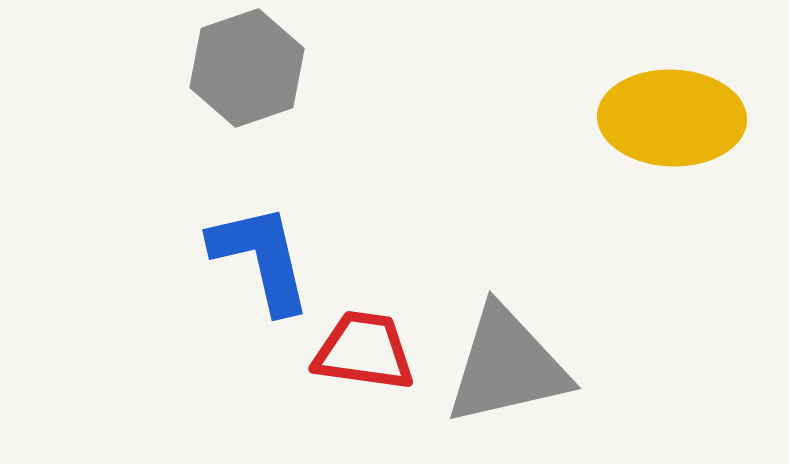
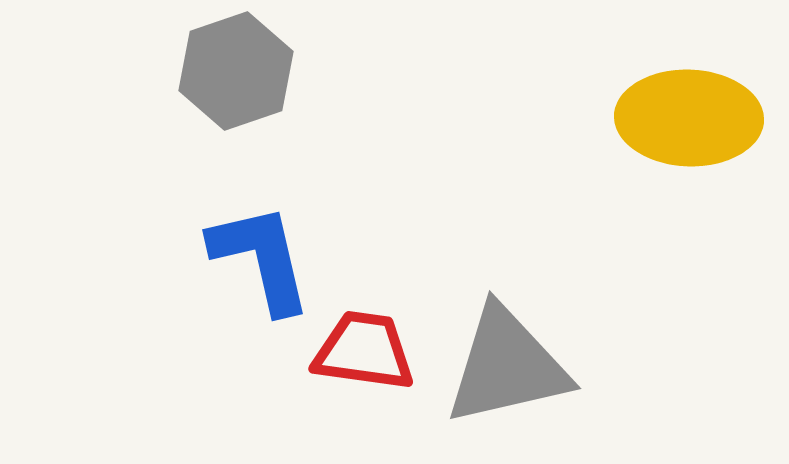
gray hexagon: moved 11 px left, 3 px down
yellow ellipse: moved 17 px right
